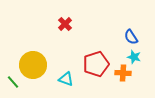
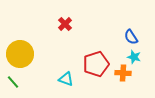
yellow circle: moved 13 px left, 11 px up
